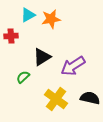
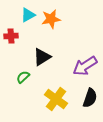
purple arrow: moved 12 px right
black semicircle: rotated 96 degrees clockwise
